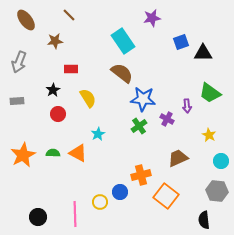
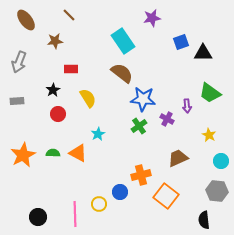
yellow circle: moved 1 px left, 2 px down
